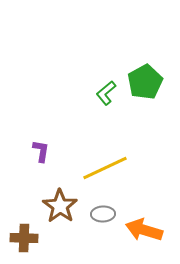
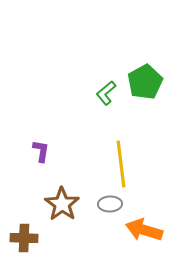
yellow line: moved 16 px right, 4 px up; rotated 72 degrees counterclockwise
brown star: moved 2 px right, 2 px up
gray ellipse: moved 7 px right, 10 px up
